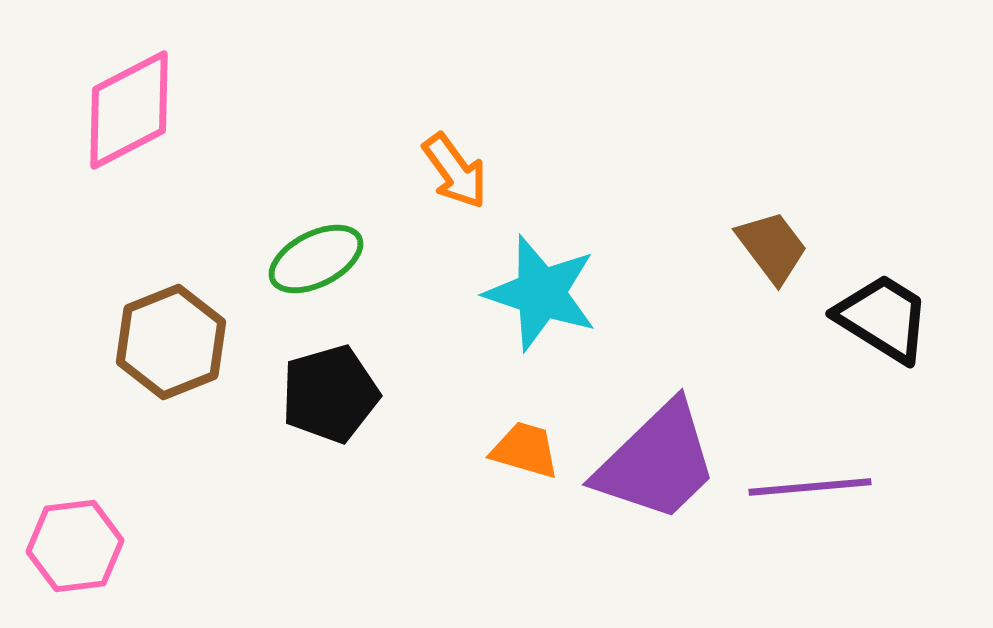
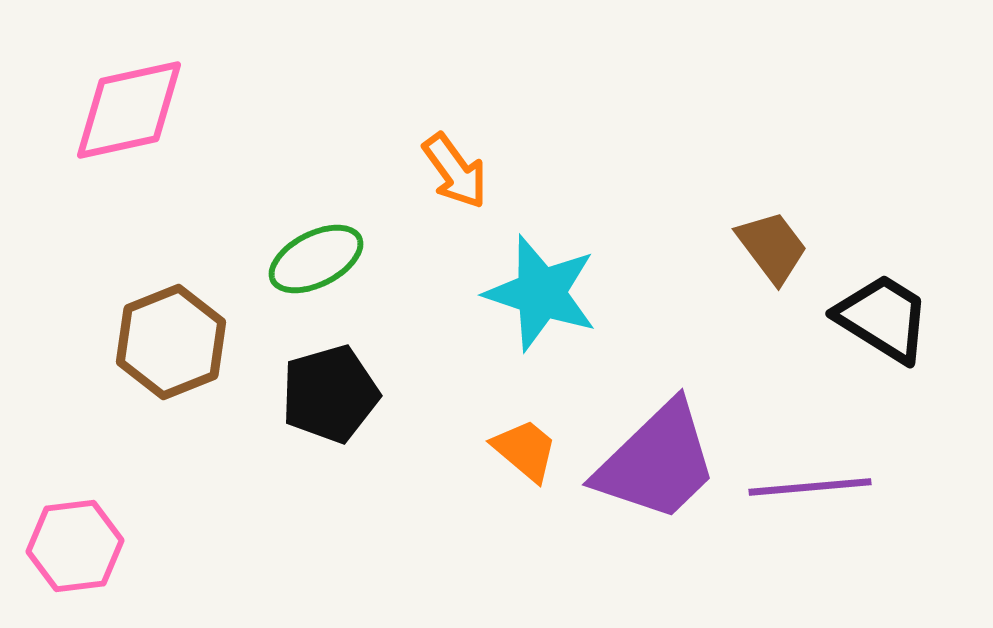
pink diamond: rotated 15 degrees clockwise
orange trapezoid: rotated 24 degrees clockwise
